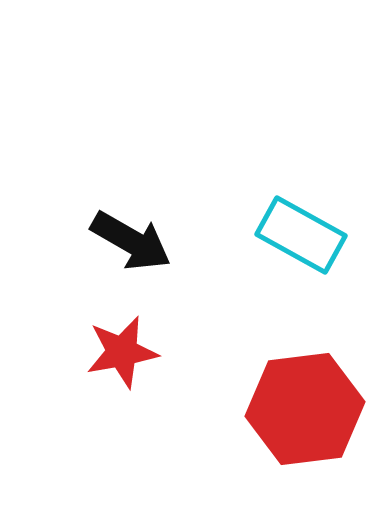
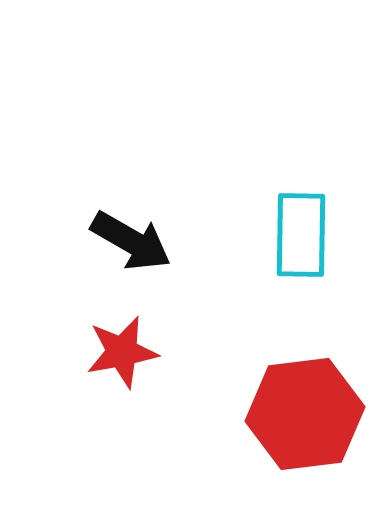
cyan rectangle: rotated 62 degrees clockwise
red hexagon: moved 5 px down
